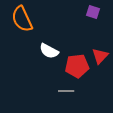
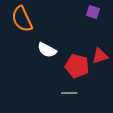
white semicircle: moved 2 px left, 1 px up
red triangle: rotated 30 degrees clockwise
red pentagon: rotated 20 degrees clockwise
gray line: moved 3 px right, 2 px down
